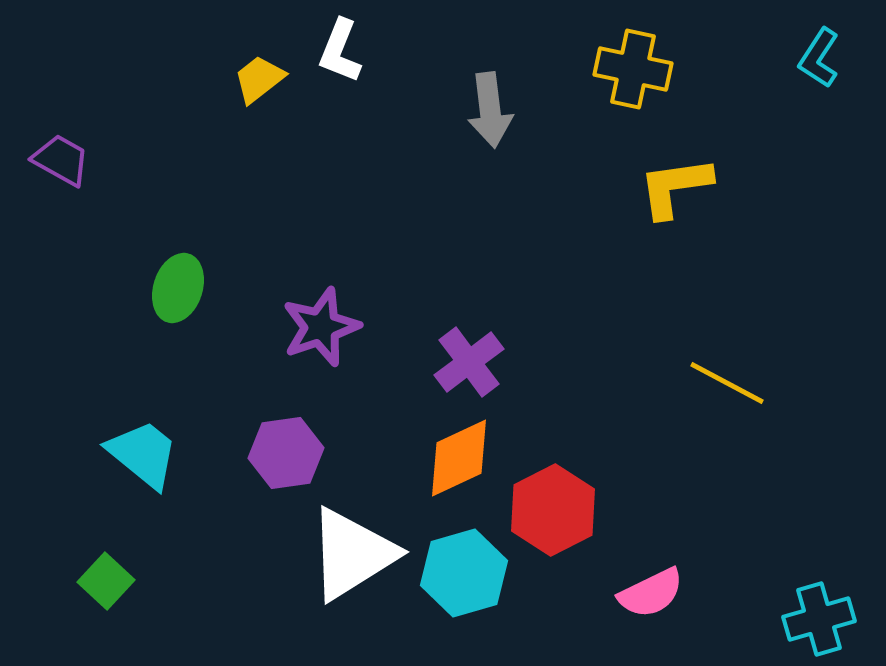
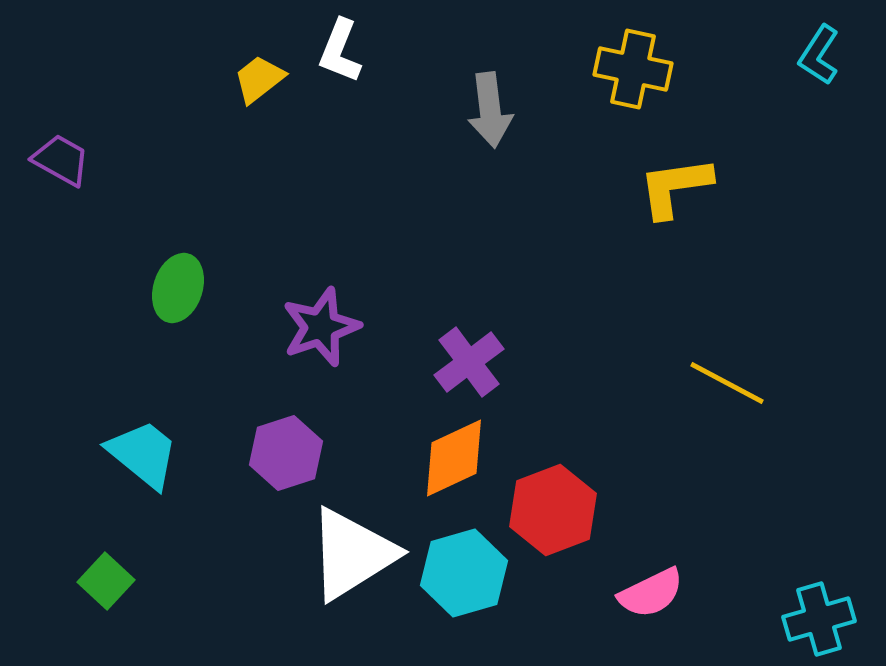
cyan L-shape: moved 3 px up
purple hexagon: rotated 10 degrees counterclockwise
orange diamond: moved 5 px left
red hexagon: rotated 6 degrees clockwise
